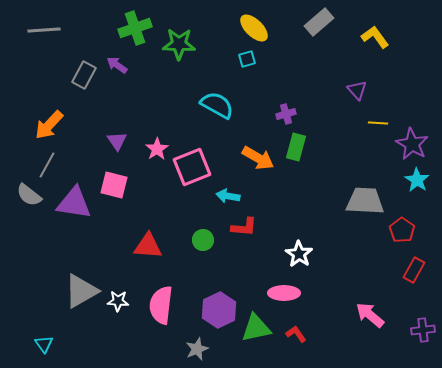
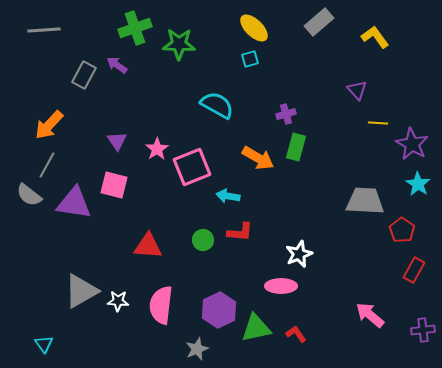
cyan square at (247, 59): moved 3 px right
cyan star at (417, 180): moved 1 px right, 4 px down
red L-shape at (244, 227): moved 4 px left, 5 px down
white star at (299, 254): rotated 16 degrees clockwise
pink ellipse at (284, 293): moved 3 px left, 7 px up
